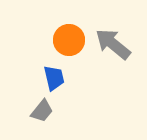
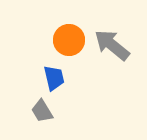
gray arrow: moved 1 px left, 1 px down
gray trapezoid: rotated 110 degrees clockwise
